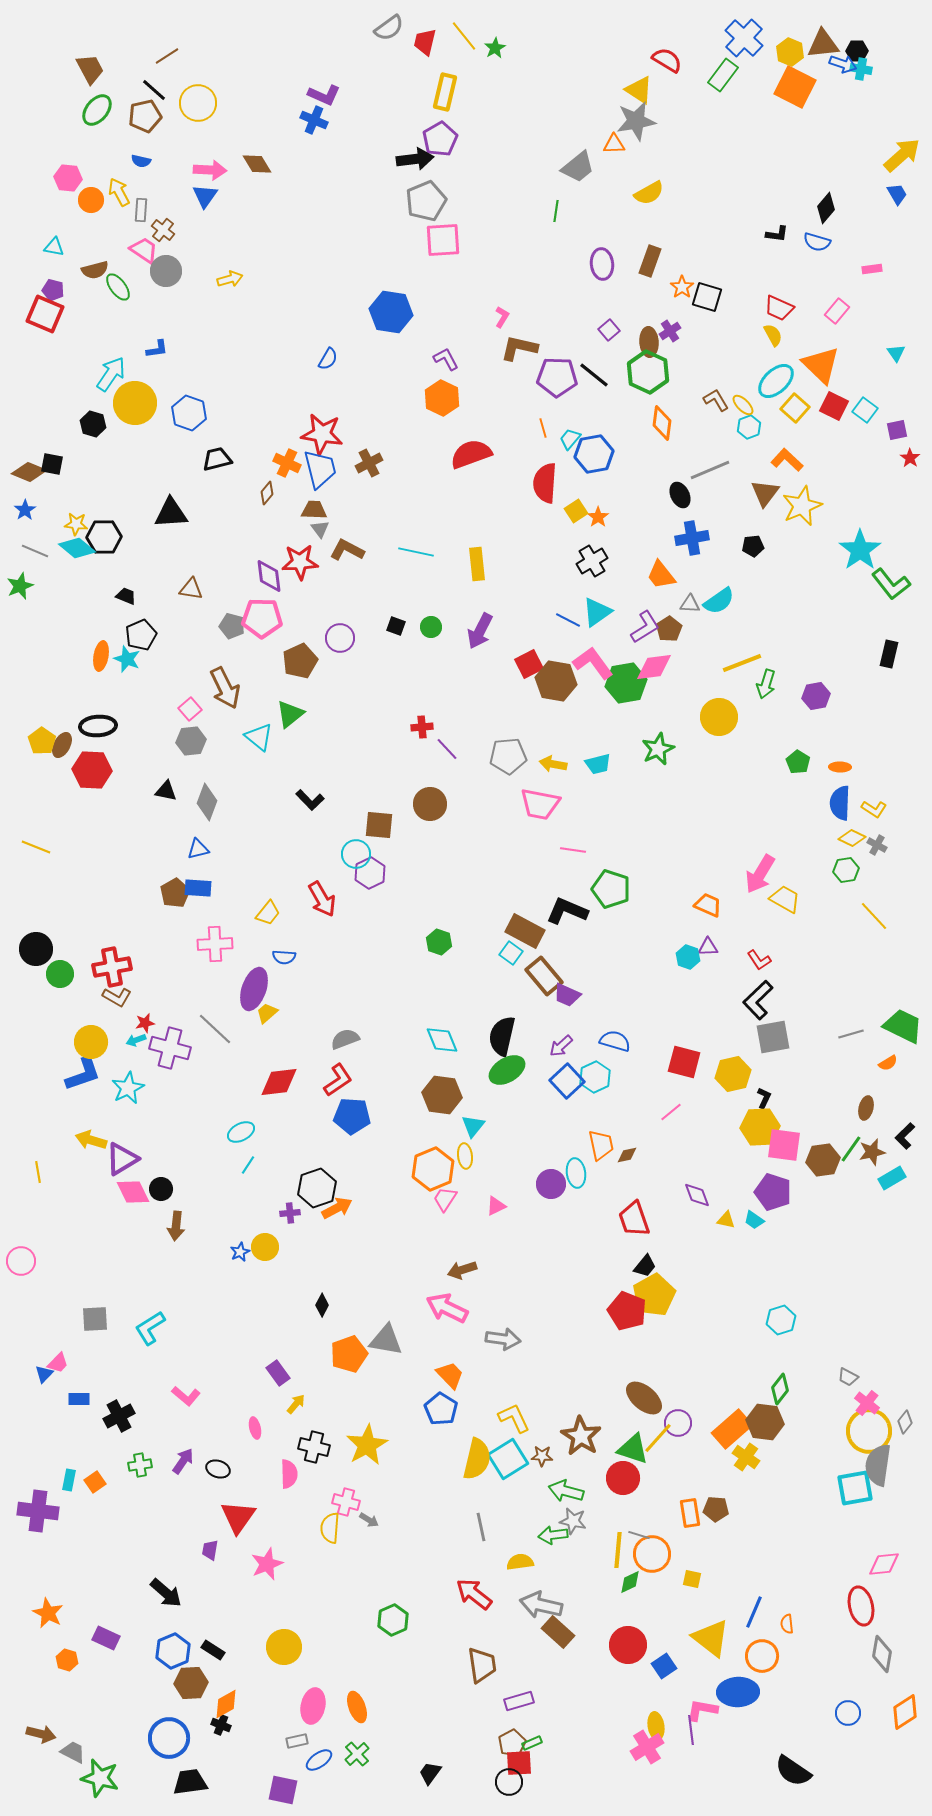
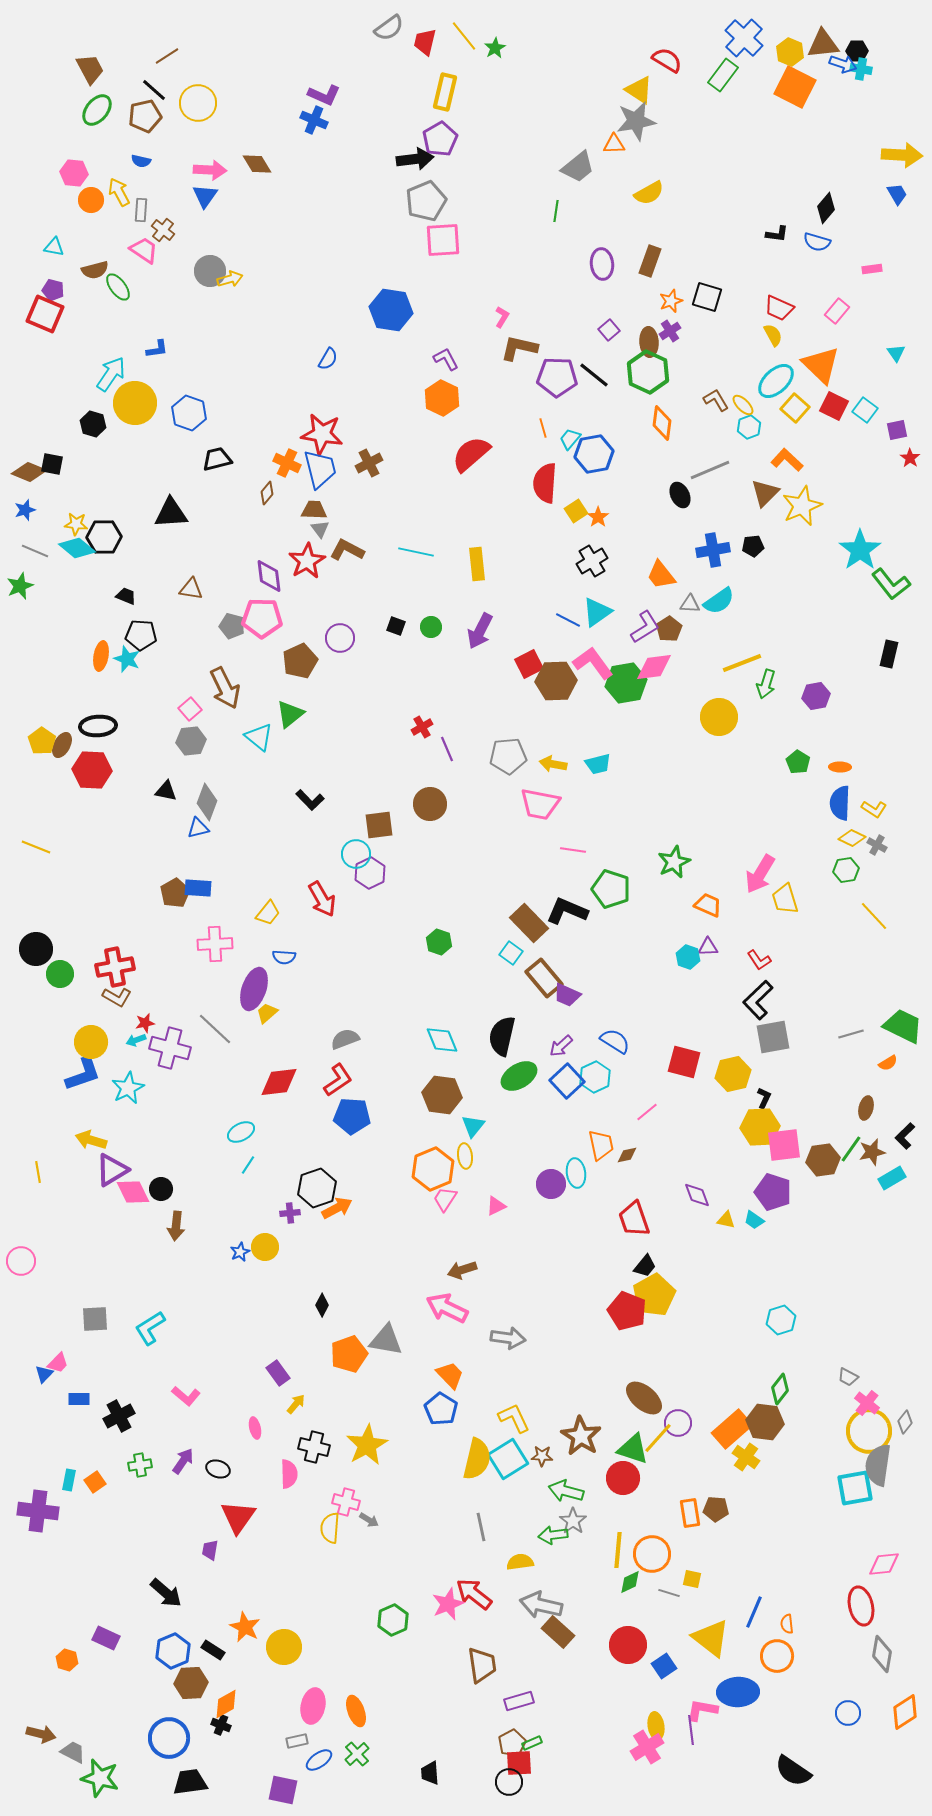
yellow arrow at (902, 155): rotated 45 degrees clockwise
pink hexagon at (68, 178): moved 6 px right, 5 px up
gray circle at (166, 271): moved 44 px right
orange star at (682, 287): moved 11 px left, 14 px down; rotated 15 degrees clockwise
blue hexagon at (391, 312): moved 2 px up
red semicircle at (471, 454): rotated 21 degrees counterclockwise
brown triangle at (765, 493): rotated 8 degrees clockwise
blue star at (25, 510): rotated 15 degrees clockwise
blue cross at (692, 538): moved 21 px right, 12 px down
red star at (300, 562): moved 7 px right, 1 px up; rotated 27 degrees counterclockwise
black pentagon at (141, 635): rotated 28 degrees clockwise
brown hexagon at (556, 681): rotated 12 degrees counterclockwise
red cross at (422, 727): rotated 25 degrees counterclockwise
purple line at (447, 749): rotated 20 degrees clockwise
green star at (658, 749): moved 16 px right, 113 px down
brown square at (379, 825): rotated 12 degrees counterclockwise
blue triangle at (198, 849): moved 21 px up
yellow trapezoid at (785, 899): rotated 136 degrees counterclockwise
brown rectangle at (525, 931): moved 4 px right, 8 px up; rotated 18 degrees clockwise
red cross at (112, 967): moved 3 px right
brown rectangle at (544, 976): moved 2 px down
blue semicircle at (615, 1041): rotated 16 degrees clockwise
green ellipse at (507, 1070): moved 12 px right, 6 px down
pink line at (671, 1112): moved 24 px left
pink square at (784, 1145): rotated 15 degrees counterclockwise
purple triangle at (122, 1159): moved 10 px left, 11 px down
gray arrow at (503, 1339): moved 5 px right, 1 px up
gray star at (573, 1521): rotated 24 degrees clockwise
gray line at (639, 1535): moved 30 px right, 58 px down
pink star at (267, 1564): moved 181 px right, 40 px down
orange star at (48, 1613): moved 197 px right, 14 px down
orange circle at (762, 1656): moved 15 px right
orange ellipse at (357, 1707): moved 1 px left, 4 px down
black trapezoid at (430, 1773): rotated 40 degrees counterclockwise
